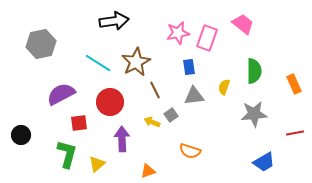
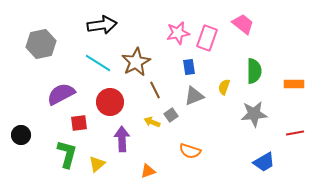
black arrow: moved 12 px left, 4 px down
orange rectangle: rotated 66 degrees counterclockwise
gray triangle: rotated 15 degrees counterclockwise
